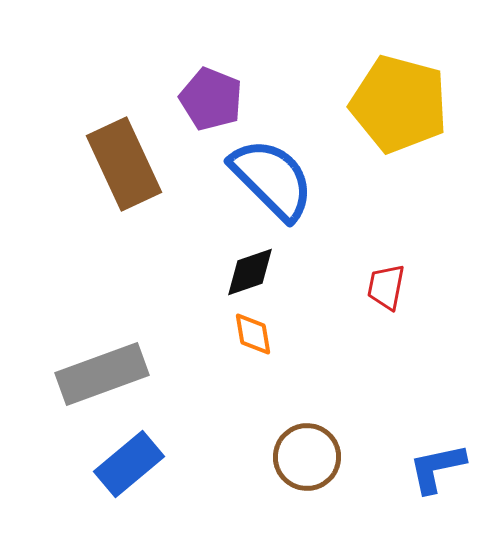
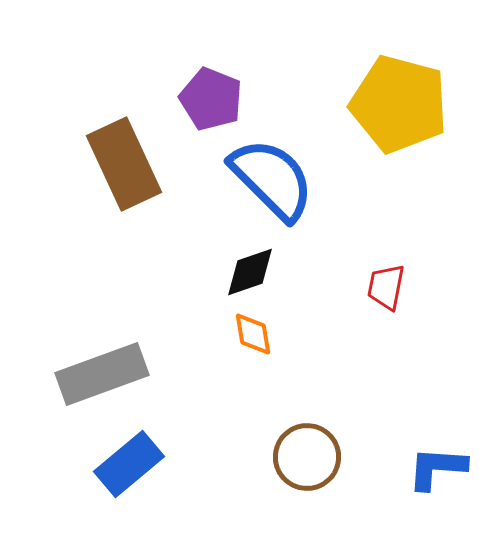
blue L-shape: rotated 16 degrees clockwise
